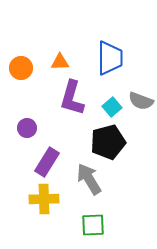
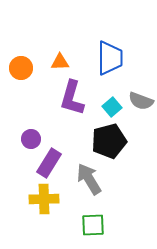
purple circle: moved 4 px right, 11 px down
black pentagon: moved 1 px right, 1 px up
purple rectangle: moved 2 px right, 1 px down
